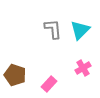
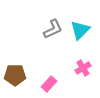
gray L-shape: rotated 70 degrees clockwise
brown pentagon: rotated 20 degrees counterclockwise
